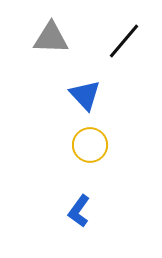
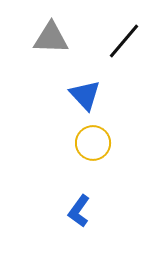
yellow circle: moved 3 px right, 2 px up
